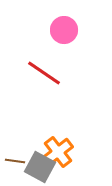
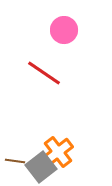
gray square: moved 1 px right; rotated 24 degrees clockwise
